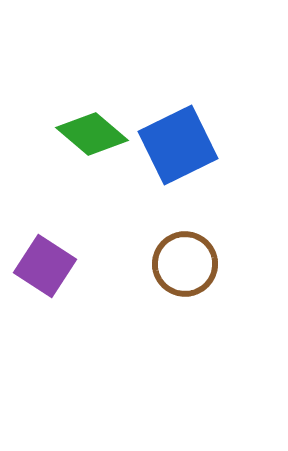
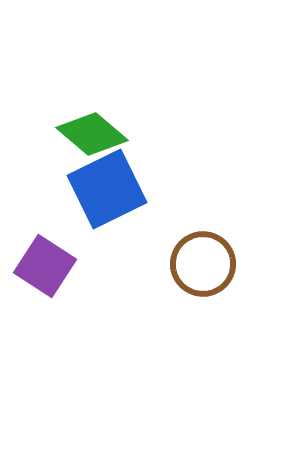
blue square: moved 71 px left, 44 px down
brown circle: moved 18 px right
